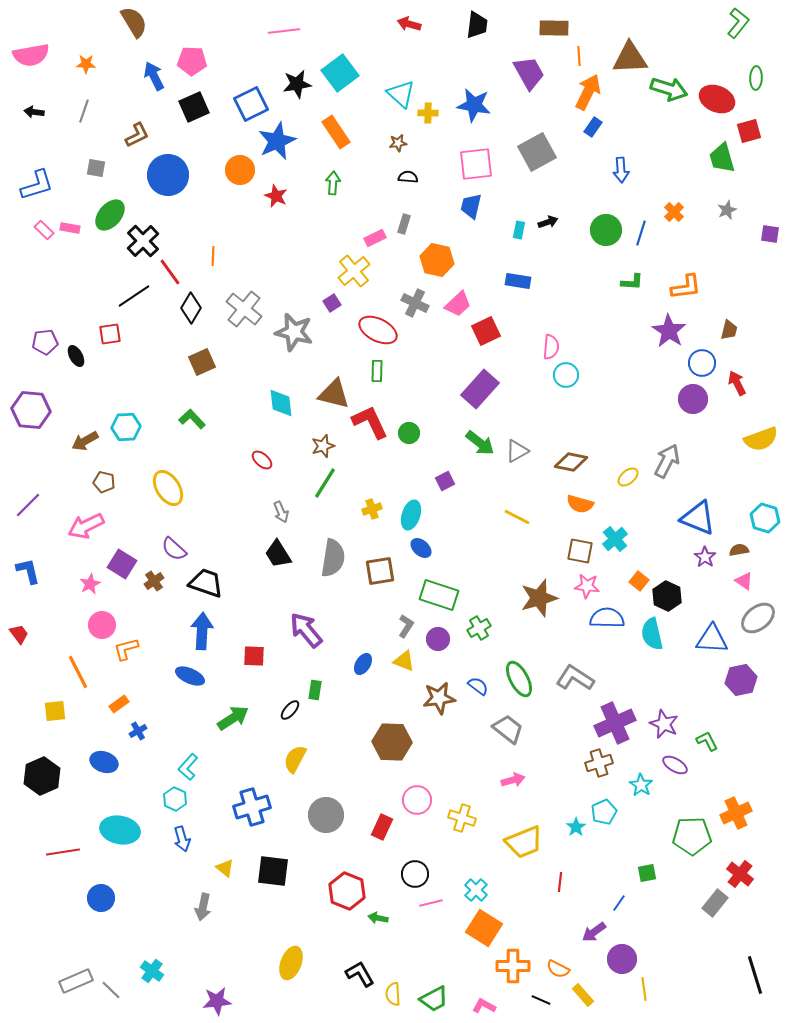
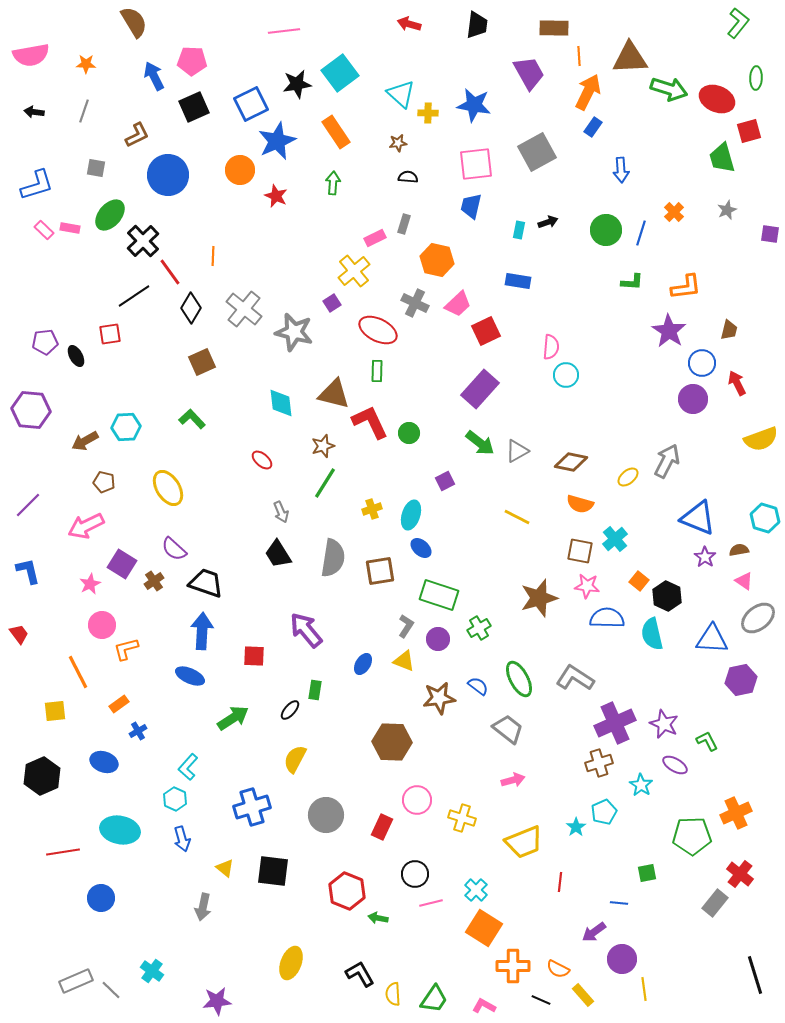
blue line at (619, 903): rotated 60 degrees clockwise
green trapezoid at (434, 999): rotated 28 degrees counterclockwise
